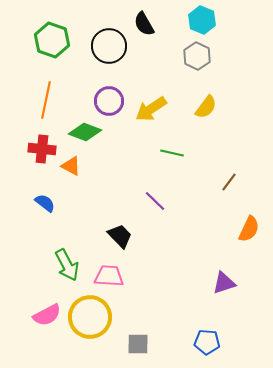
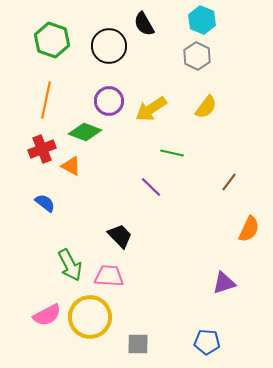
red cross: rotated 28 degrees counterclockwise
purple line: moved 4 px left, 14 px up
green arrow: moved 3 px right
